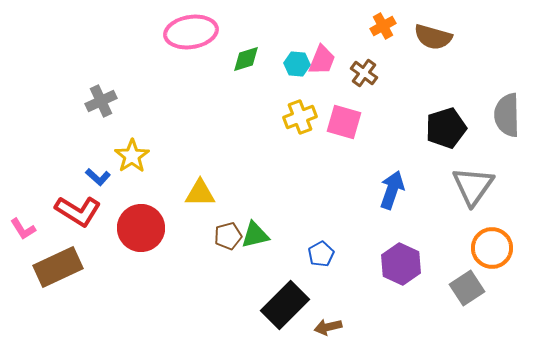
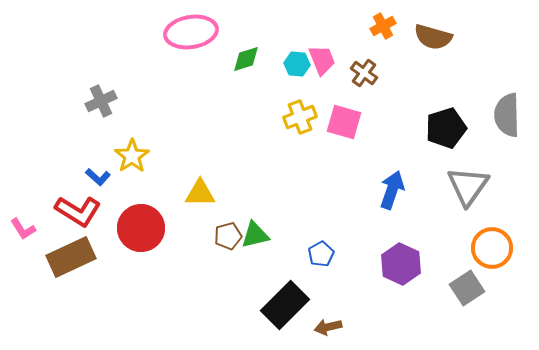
pink trapezoid: rotated 44 degrees counterclockwise
gray triangle: moved 5 px left
brown rectangle: moved 13 px right, 10 px up
